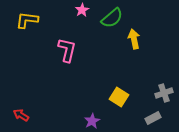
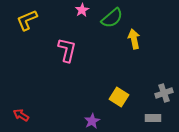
yellow L-shape: rotated 30 degrees counterclockwise
gray rectangle: rotated 28 degrees clockwise
